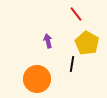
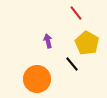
red line: moved 1 px up
black line: rotated 49 degrees counterclockwise
